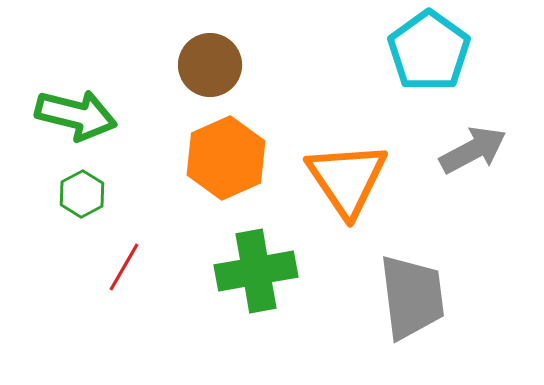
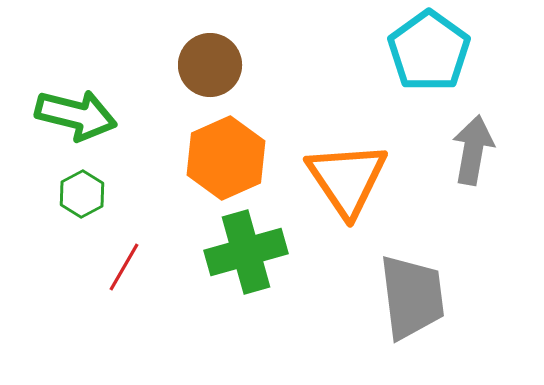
gray arrow: rotated 52 degrees counterclockwise
green cross: moved 10 px left, 19 px up; rotated 6 degrees counterclockwise
